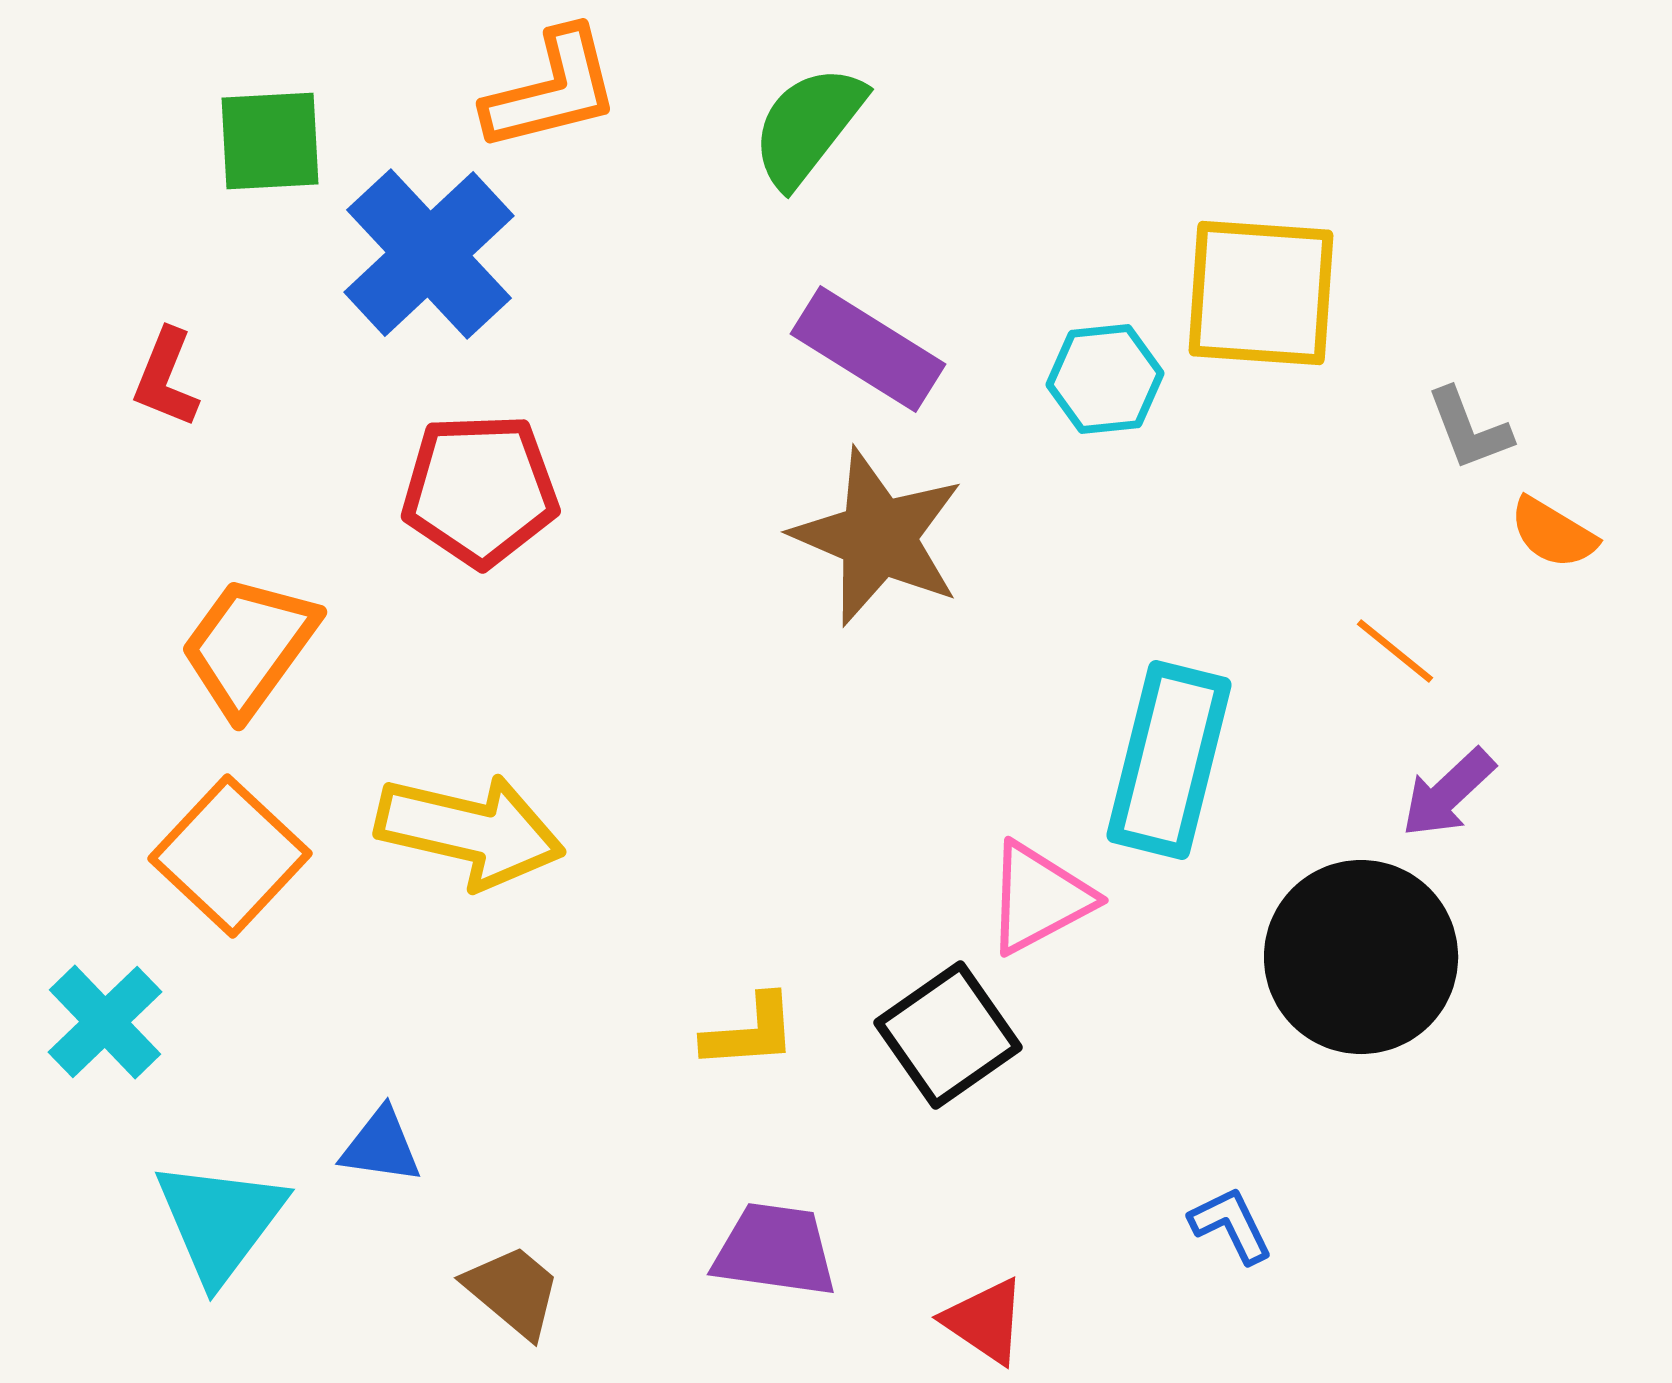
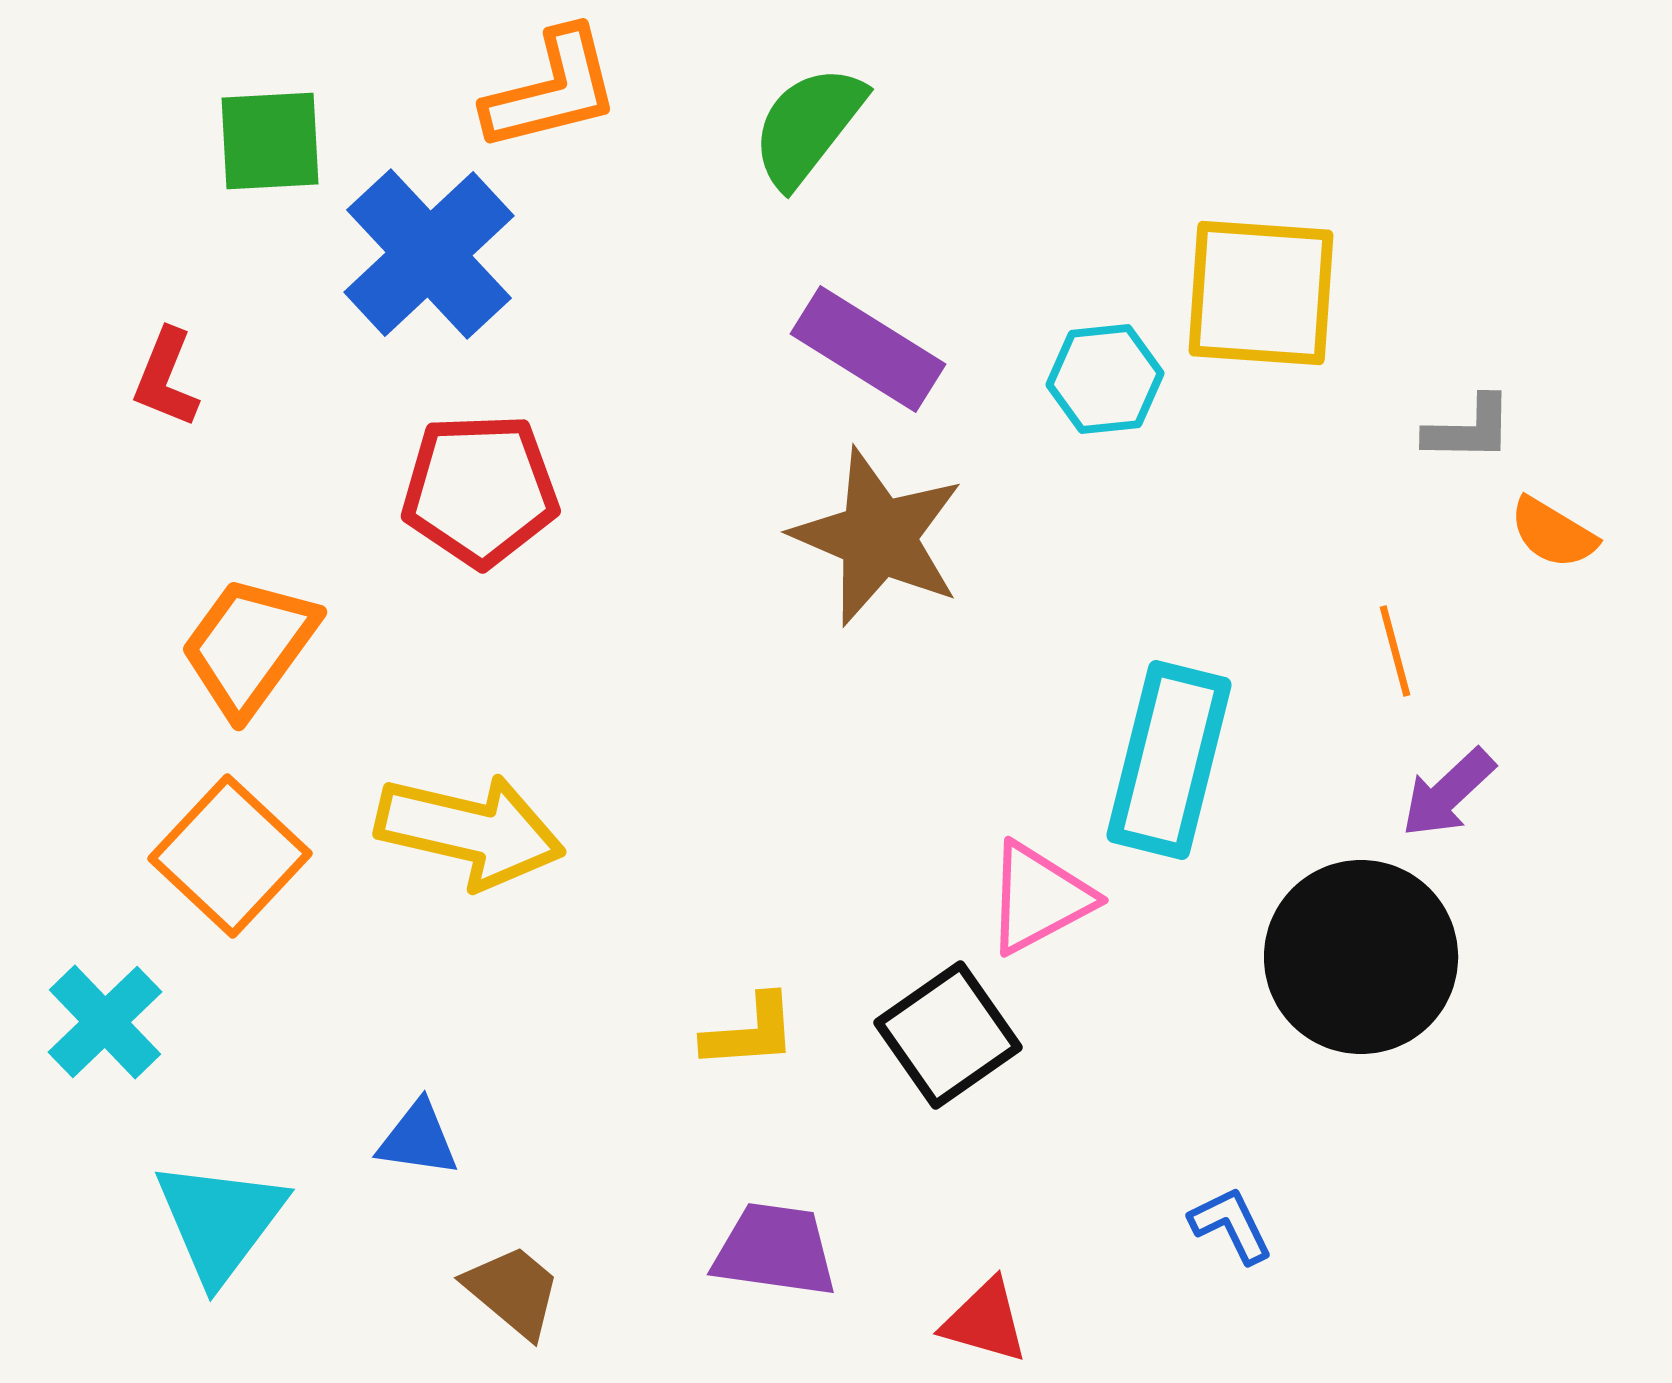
gray L-shape: rotated 68 degrees counterclockwise
orange line: rotated 36 degrees clockwise
blue triangle: moved 37 px right, 7 px up
red triangle: rotated 18 degrees counterclockwise
